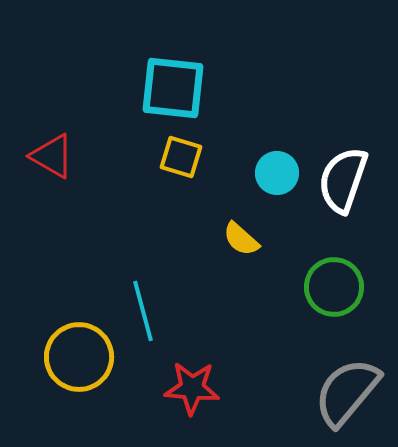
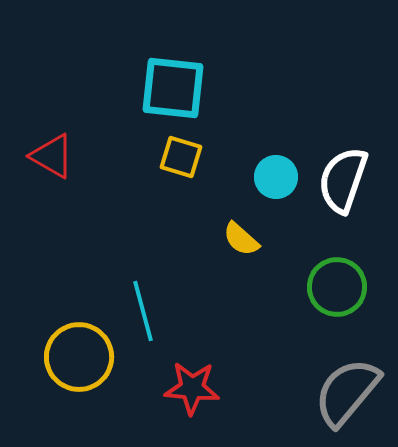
cyan circle: moved 1 px left, 4 px down
green circle: moved 3 px right
